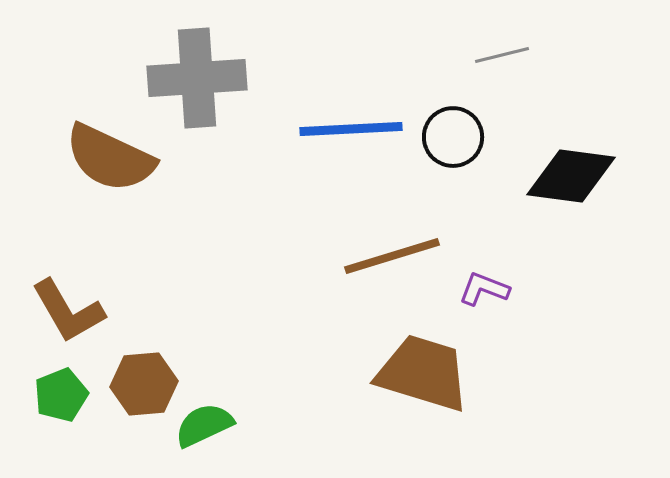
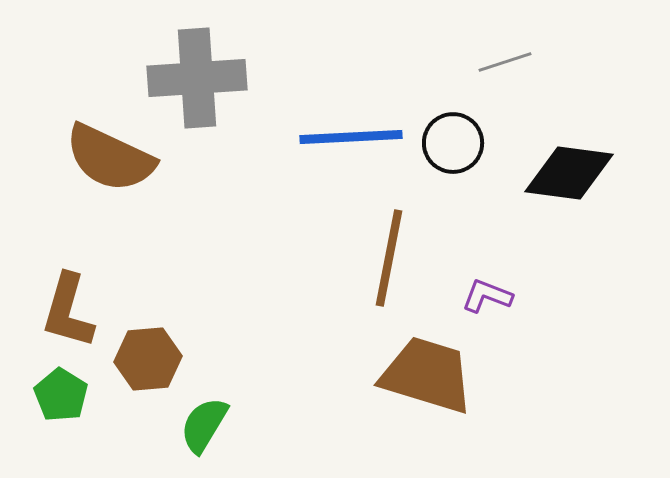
gray line: moved 3 px right, 7 px down; rotated 4 degrees counterclockwise
blue line: moved 8 px down
black circle: moved 6 px down
black diamond: moved 2 px left, 3 px up
brown line: moved 3 px left, 2 px down; rotated 62 degrees counterclockwise
purple L-shape: moved 3 px right, 7 px down
brown L-shape: rotated 46 degrees clockwise
brown trapezoid: moved 4 px right, 2 px down
brown hexagon: moved 4 px right, 25 px up
green pentagon: rotated 18 degrees counterclockwise
green semicircle: rotated 34 degrees counterclockwise
